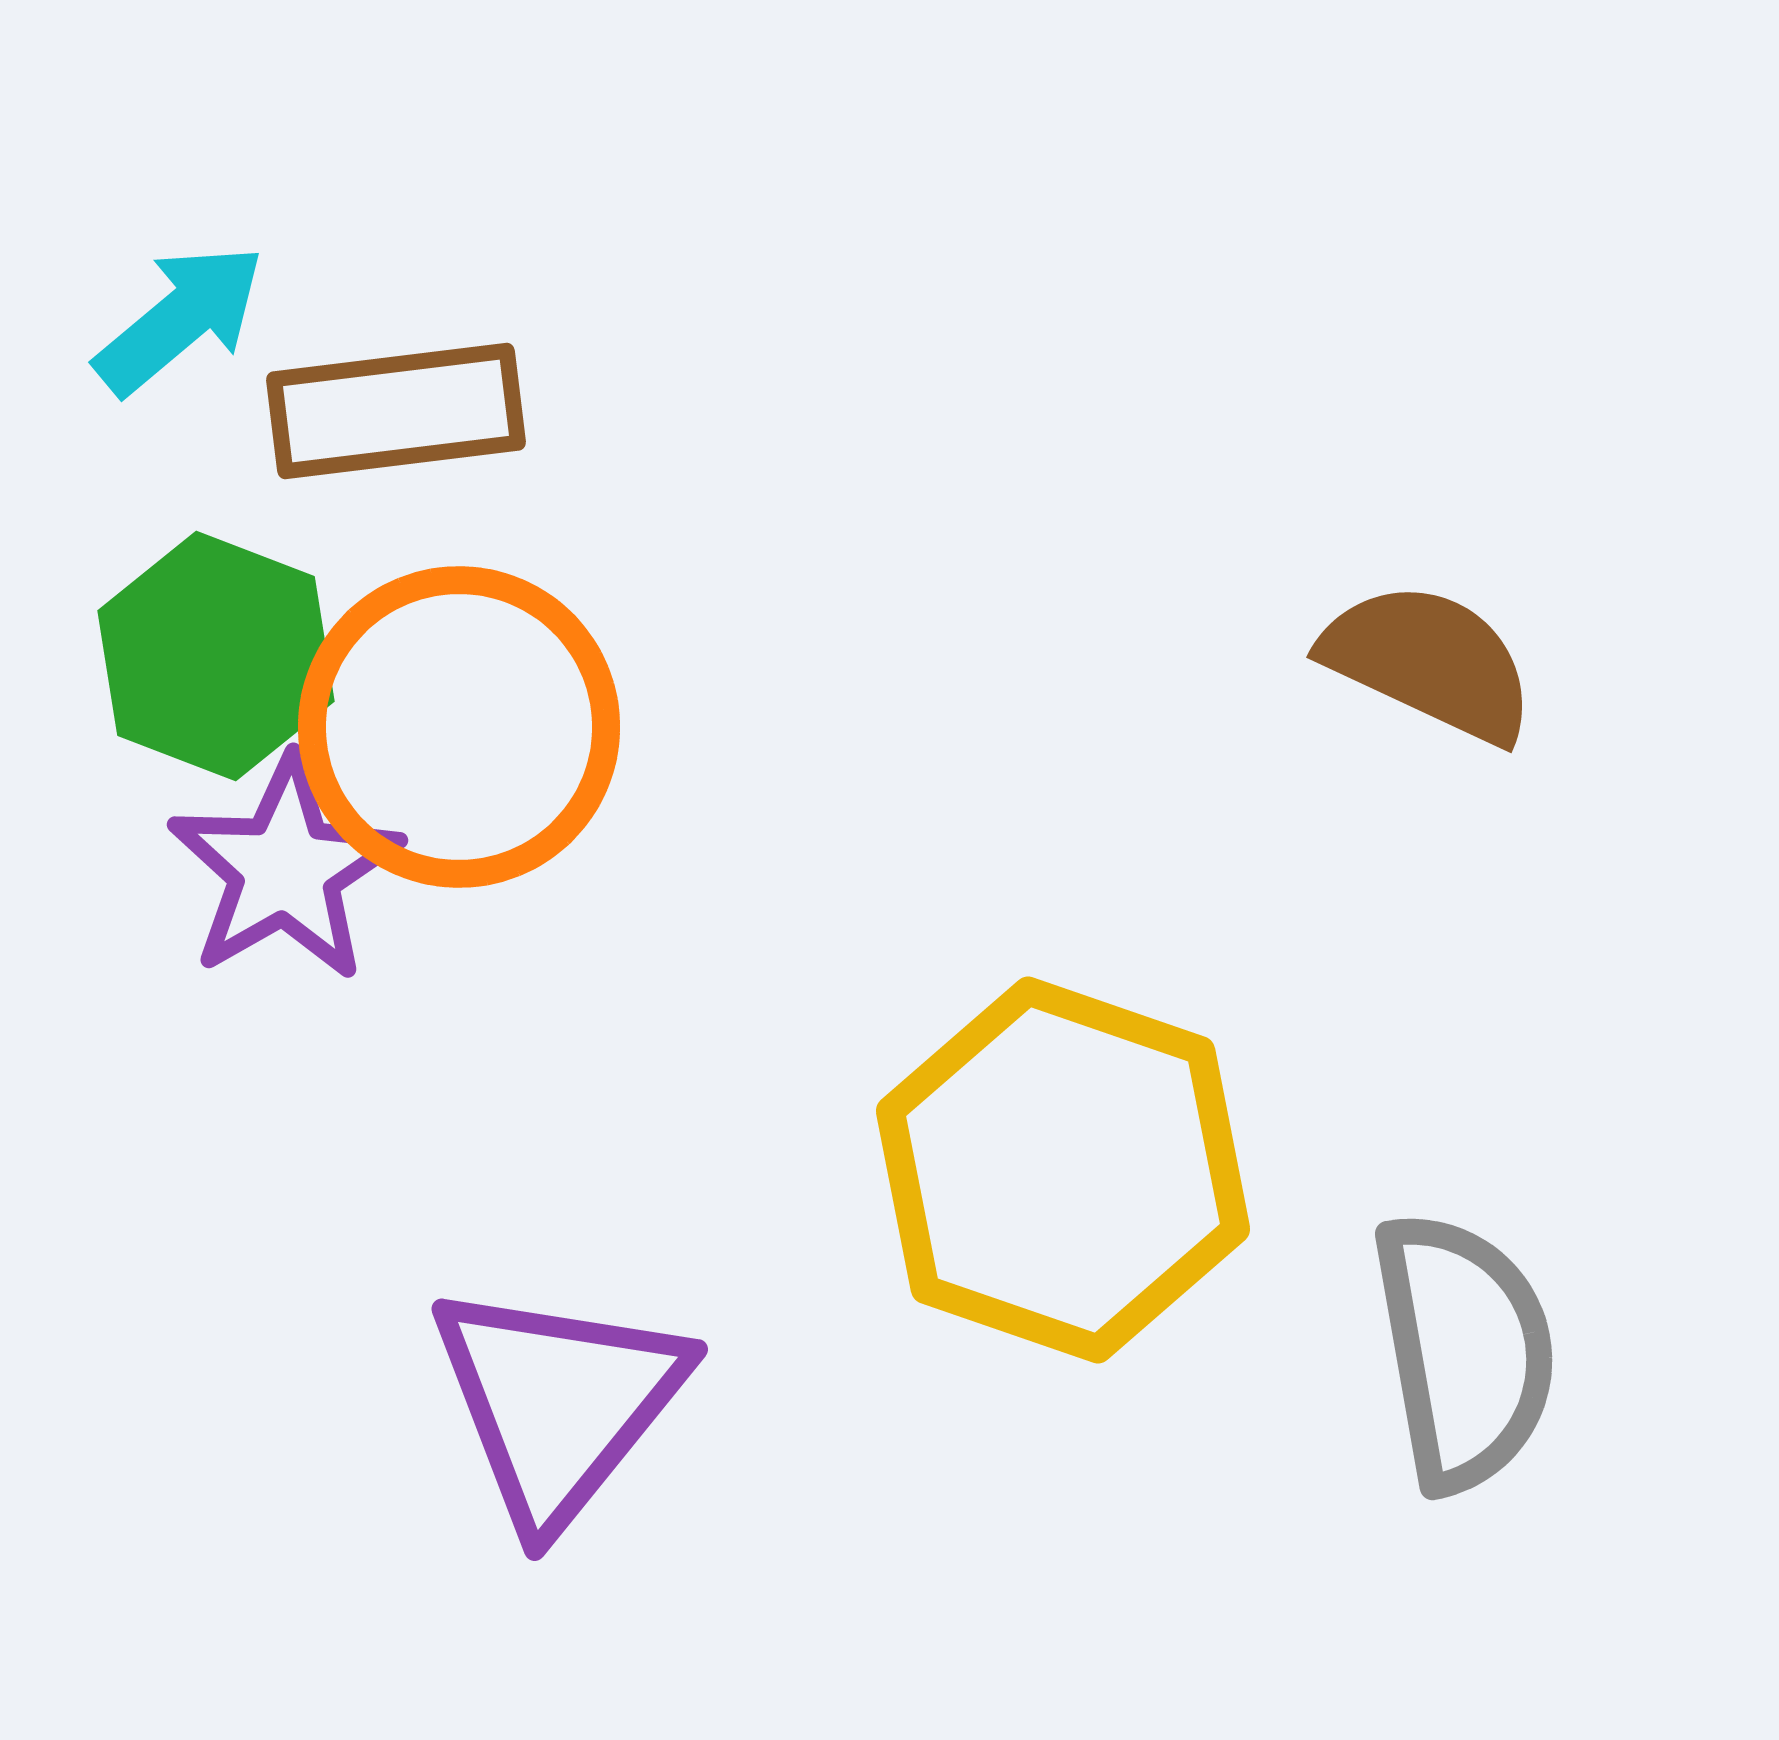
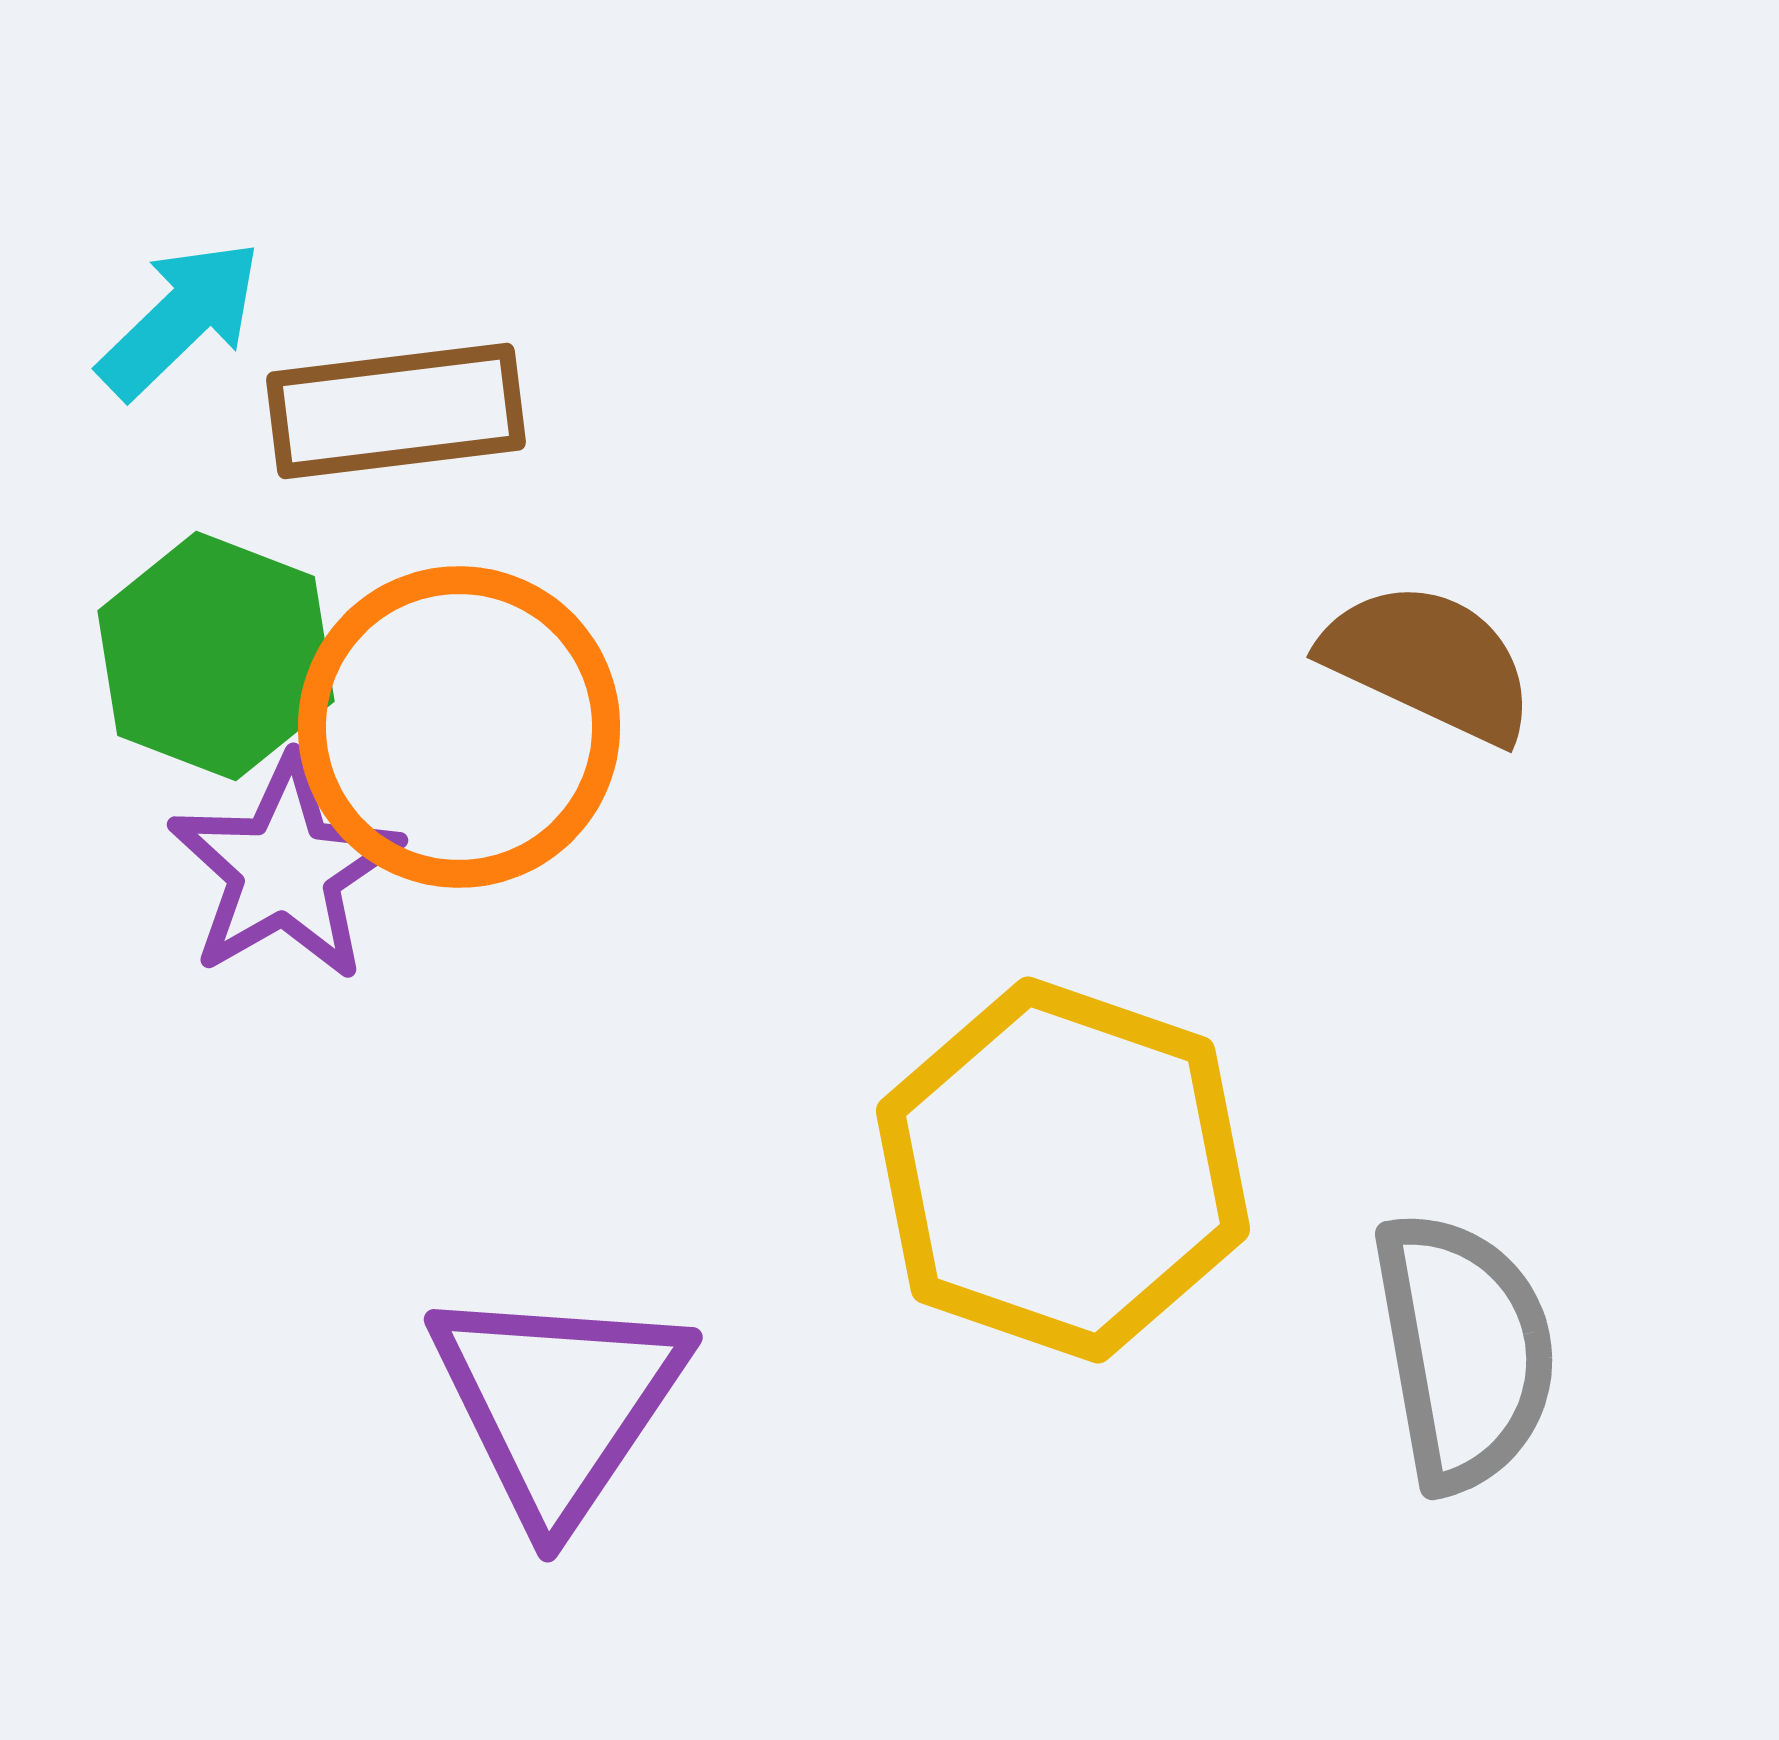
cyan arrow: rotated 4 degrees counterclockwise
purple triangle: rotated 5 degrees counterclockwise
